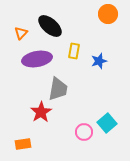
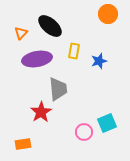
gray trapezoid: rotated 15 degrees counterclockwise
cyan square: rotated 18 degrees clockwise
